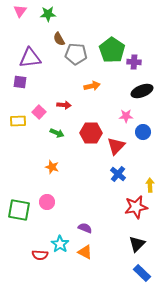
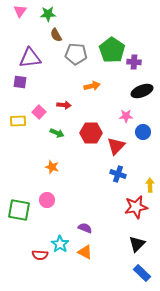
brown semicircle: moved 3 px left, 4 px up
blue cross: rotated 21 degrees counterclockwise
pink circle: moved 2 px up
